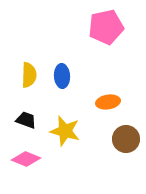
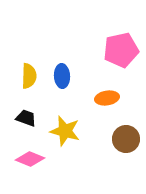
pink pentagon: moved 15 px right, 23 px down
yellow semicircle: moved 1 px down
orange ellipse: moved 1 px left, 4 px up
black trapezoid: moved 2 px up
pink diamond: moved 4 px right
